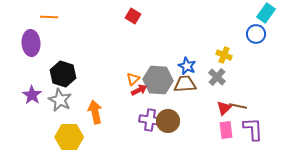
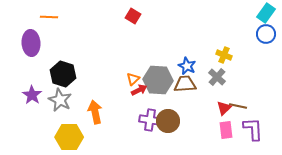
blue circle: moved 10 px right
